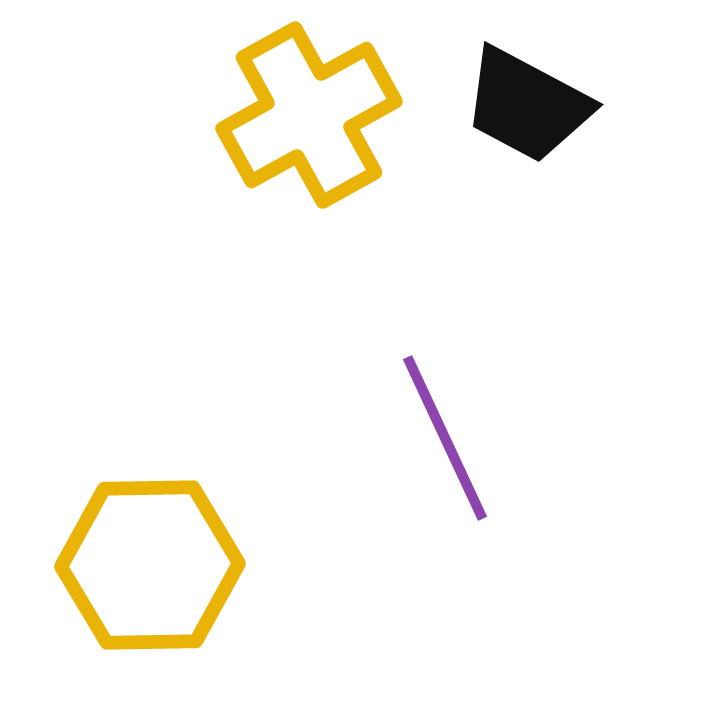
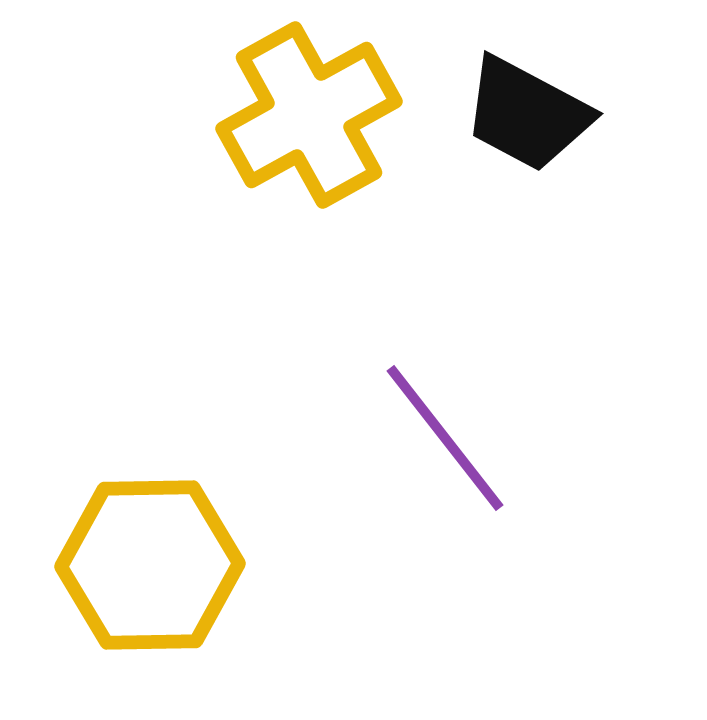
black trapezoid: moved 9 px down
purple line: rotated 13 degrees counterclockwise
